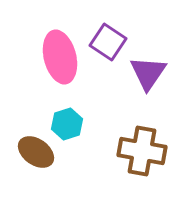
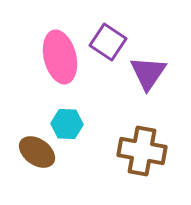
cyan hexagon: rotated 20 degrees clockwise
brown ellipse: moved 1 px right
